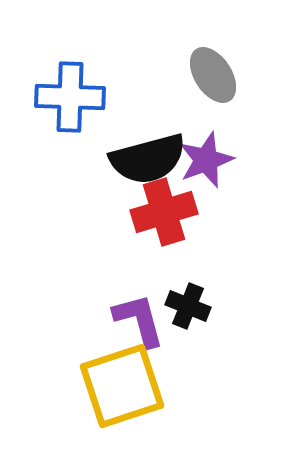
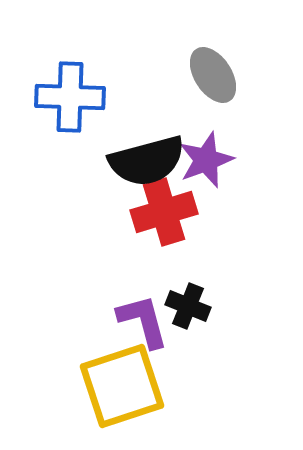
black semicircle: moved 1 px left, 2 px down
purple L-shape: moved 4 px right, 1 px down
